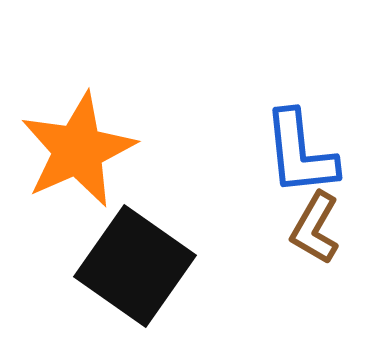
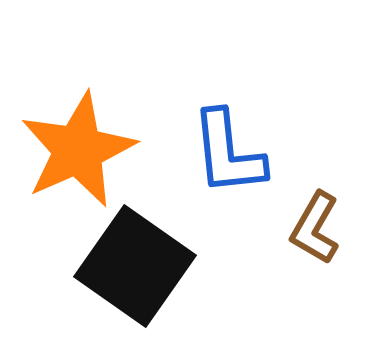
blue L-shape: moved 72 px left
